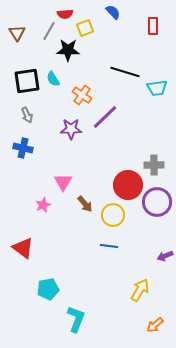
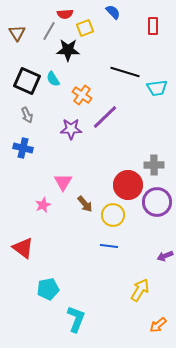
black square: rotated 32 degrees clockwise
orange arrow: moved 3 px right
